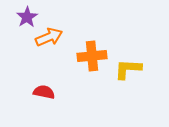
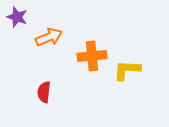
purple star: moved 10 px left; rotated 20 degrees counterclockwise
yellow L-shape: moved 1 px left, 1 px down
red semicircle: rotated 95 degrees counterclockwise
